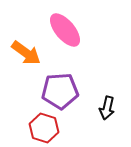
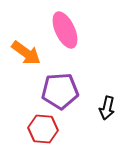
pink ellipse: rotated 15 degrees clockwise
red hexagon: moved 1 px left, 1 px down; rotated 12 degrees counterclockwise
